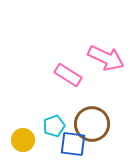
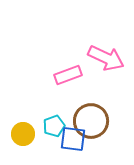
pink rectangle: rotated 52 degrees counterclockwise
brown circle: moved 1 px left, 3 px up
yellow circle: moved 6 px up
blue square: moved 5 px up
